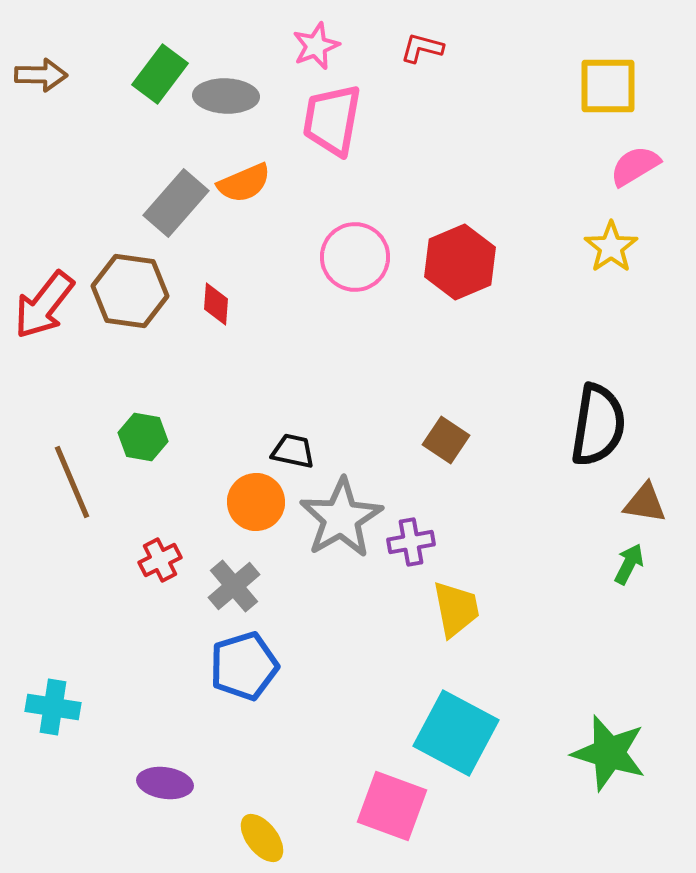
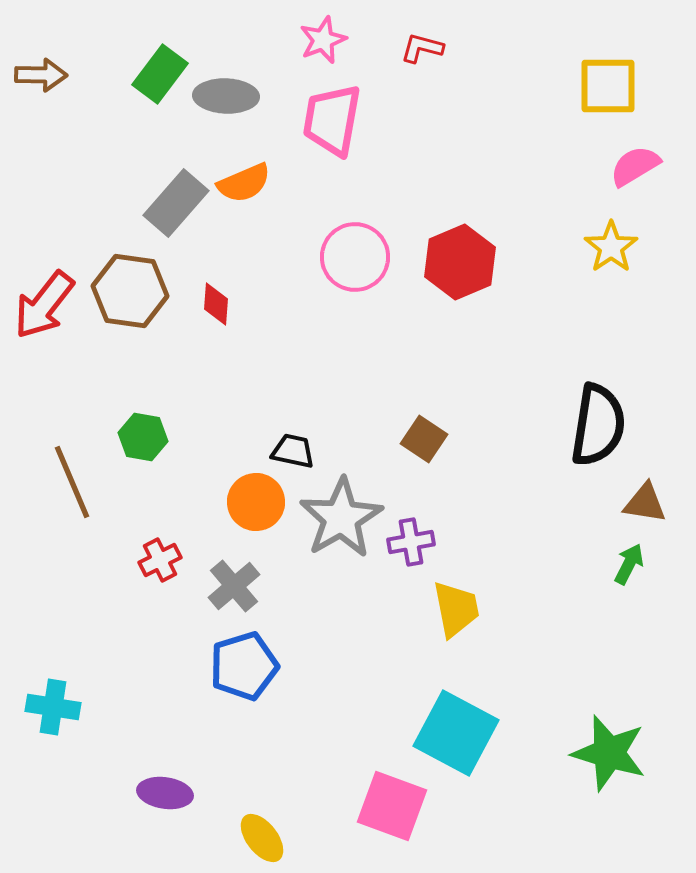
pink star: moved 7 px right, 6 px up
brown square: moved 22 px left, 1 px up
purple ellipse: moved 10 px down
